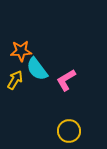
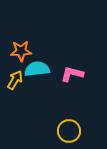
cyan semicircle: rotated 120 degrees clockwise
pink L-shape: moved 6 px right, 6 px up; rotated 45 degrees clockwise
